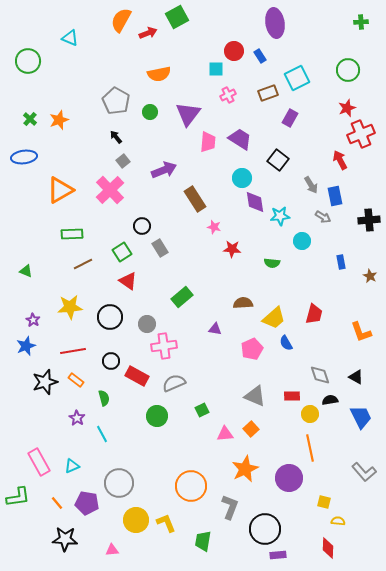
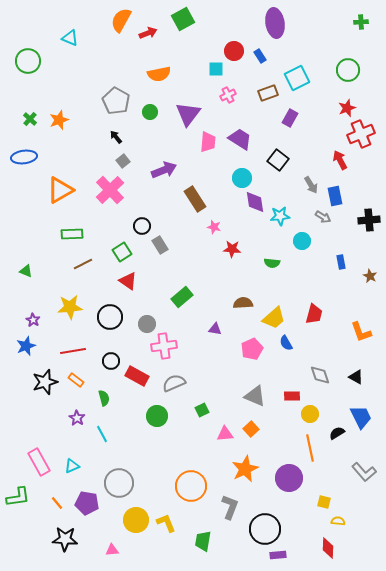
green square at (177, 17): moved 6 px right, 2 px down
gray rectangle at (160, 248): moved 3 px up
black semicircle at (330, 400): moved 7 px right, 33 px down; rotated 21 degrees counterclockwise
